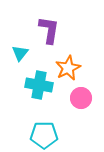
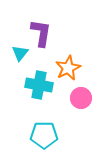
purple L-shape: moved 8 px left, 3 px down
